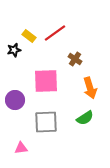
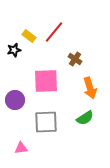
red line: moved 1 px left, 1 px up; rotated 15 degrees counterclockwise
